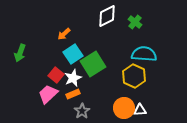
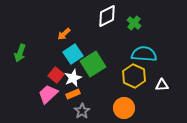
green cross: moved 1 px left, 1 px down
white triangle: moved 22 px right, 25 px up
